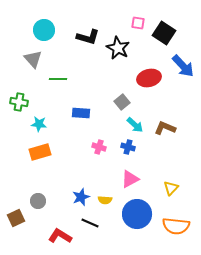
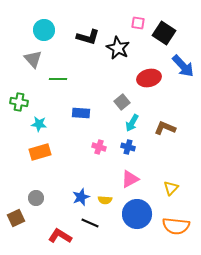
cyan arrow: moved 3 px left, 2 px up; rotated 78 degrees clockwise
gray circle: moved 2 px left, 3 px up
